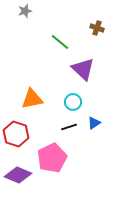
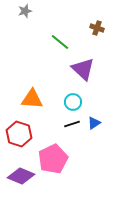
orange triangle: rotated 15 degrees clockwise
black line: moved 3 px right, 3 px up
red hexagon: moved 3 px right
pink pentagon: moved 1 px right, 1 px down
purple diamond: moved 3 px right, 1 px down
